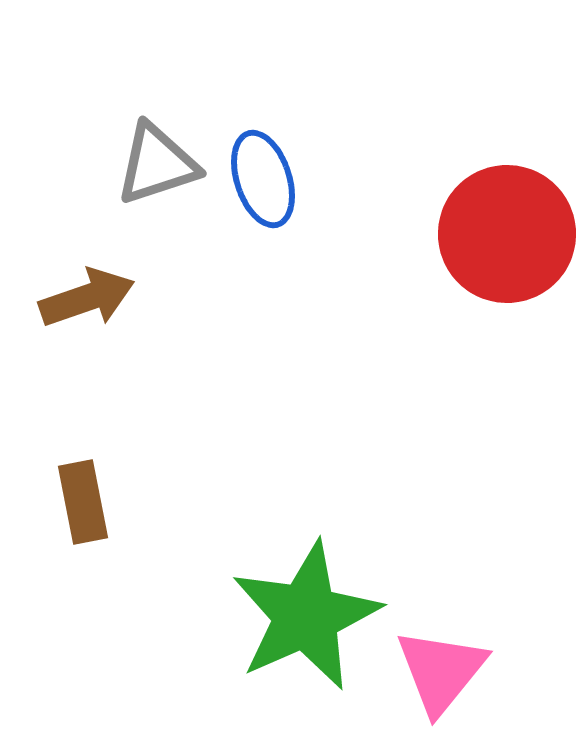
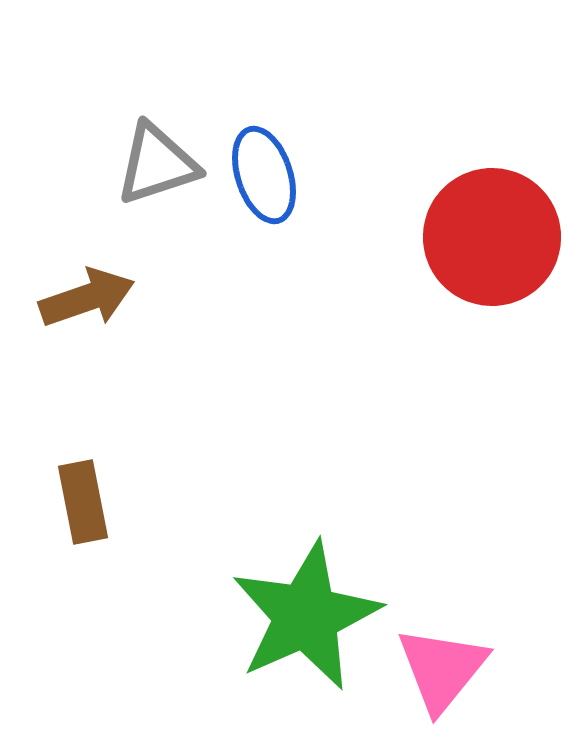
blue ellipse: moved 1 px right, 4 px up
red circle: moved 15 px left, 3 px down
pink triangle: moved 1 px right, 2 px up
